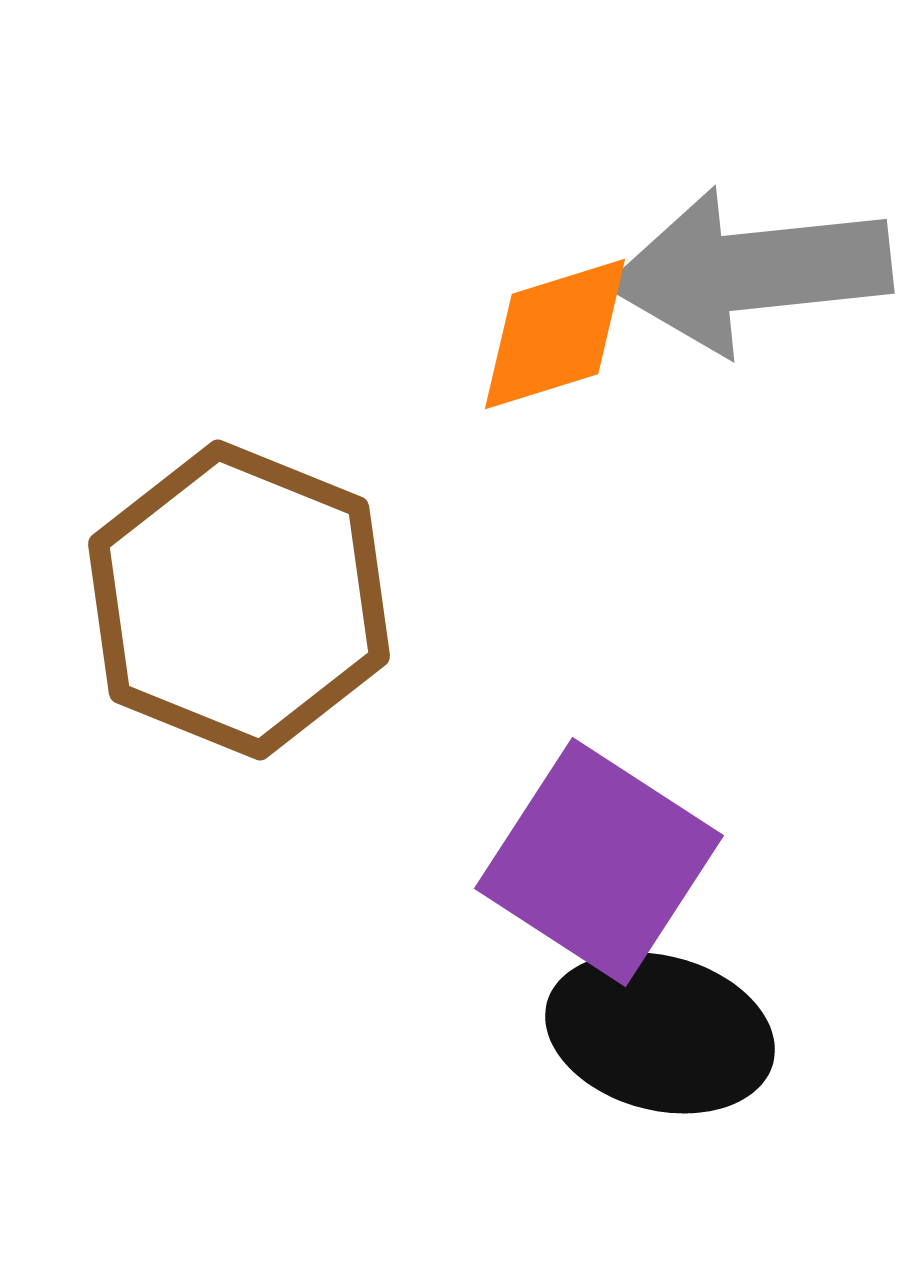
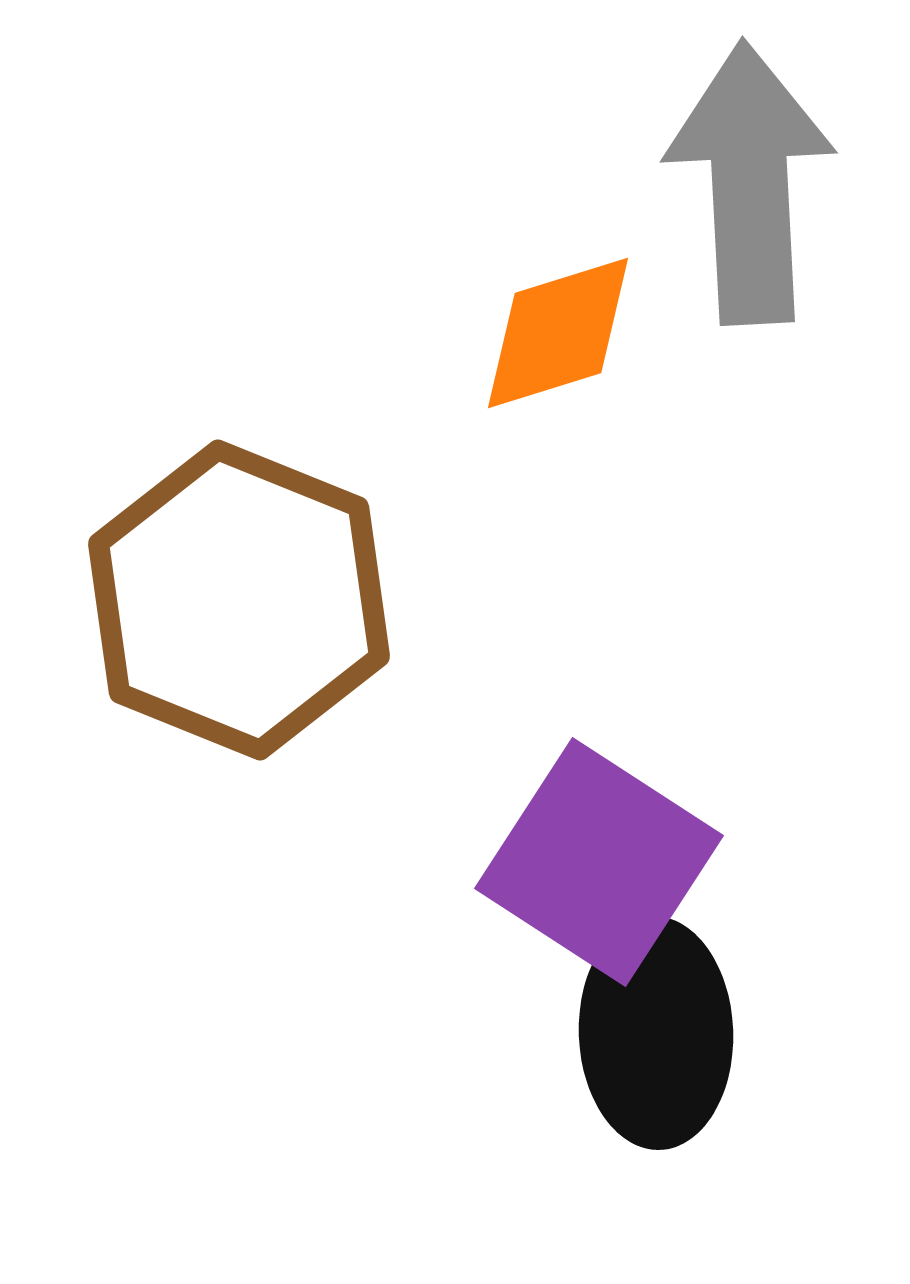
gray arrow: moved 88 px up; rotated 93 degrees clockwise
orange diamond: moved 3 px right, 1 px up
black ellipse: moved 4 px left; rotated 73 degrees clockwise
